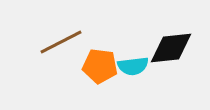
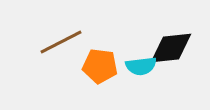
cyan semicircle: moved 8 px right
